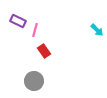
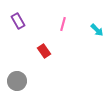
purple rectangle: rotated 35 degrees clockwise
pink line: moved 28 px right, 6 px up
gray circle: moved 17 px left
